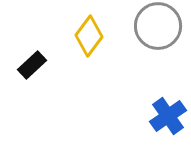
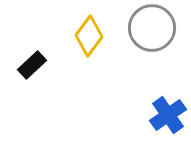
gray circle: moved 6 px left, 2 px down
blue cross: moved 1 px up
